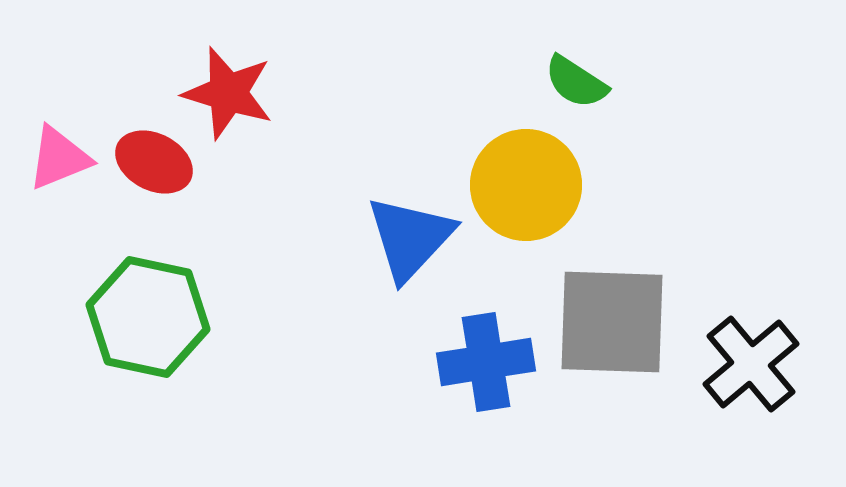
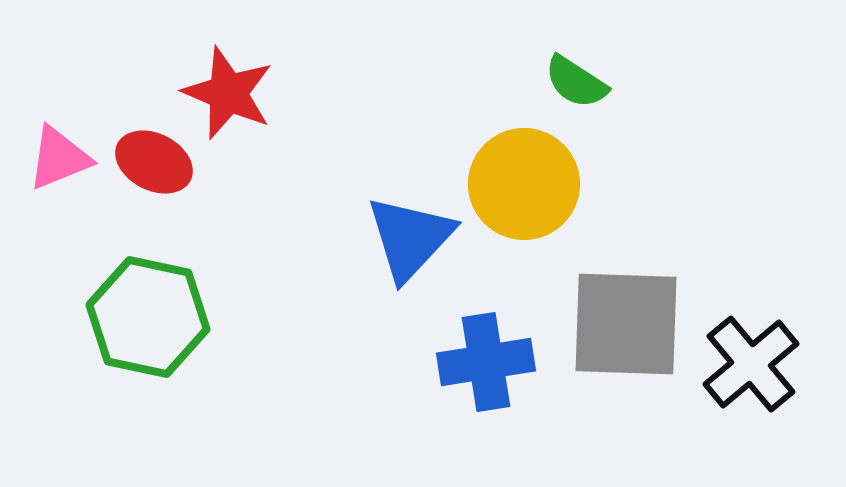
red star: rotated 6 degrees clockwise
yellow circle: moved 2 px left, 1 px up
gray square: moved 14 px right, 2 px down
